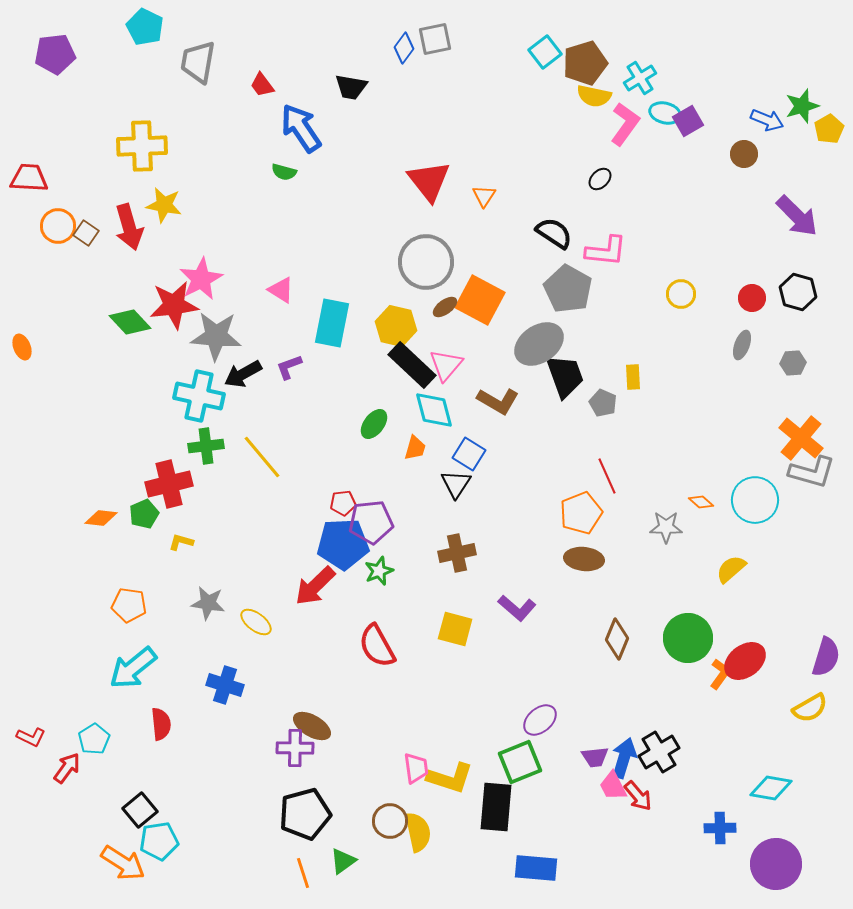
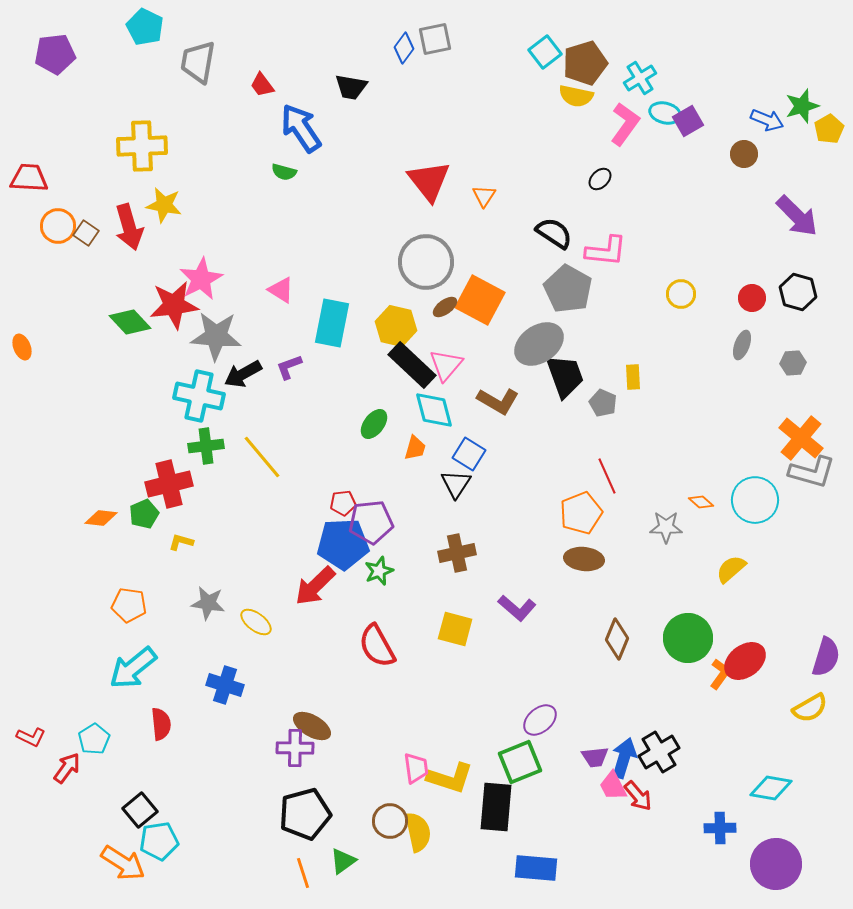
yellow semicircle at (594, 96): moved 18 px left
